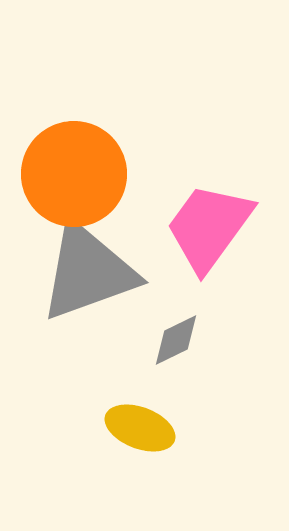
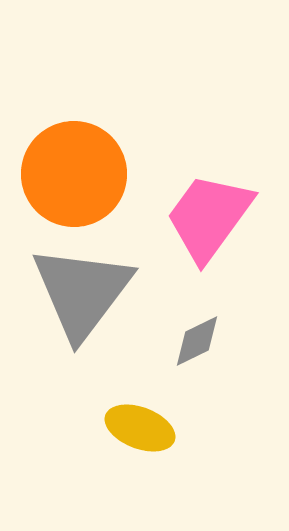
pink trapezoid: moved 10 px up
gray triangle: moved 6 px left, 20 px down; rotated 33 degrees counterclockwise
gray diamond: moved 21 px right, 1 px down
